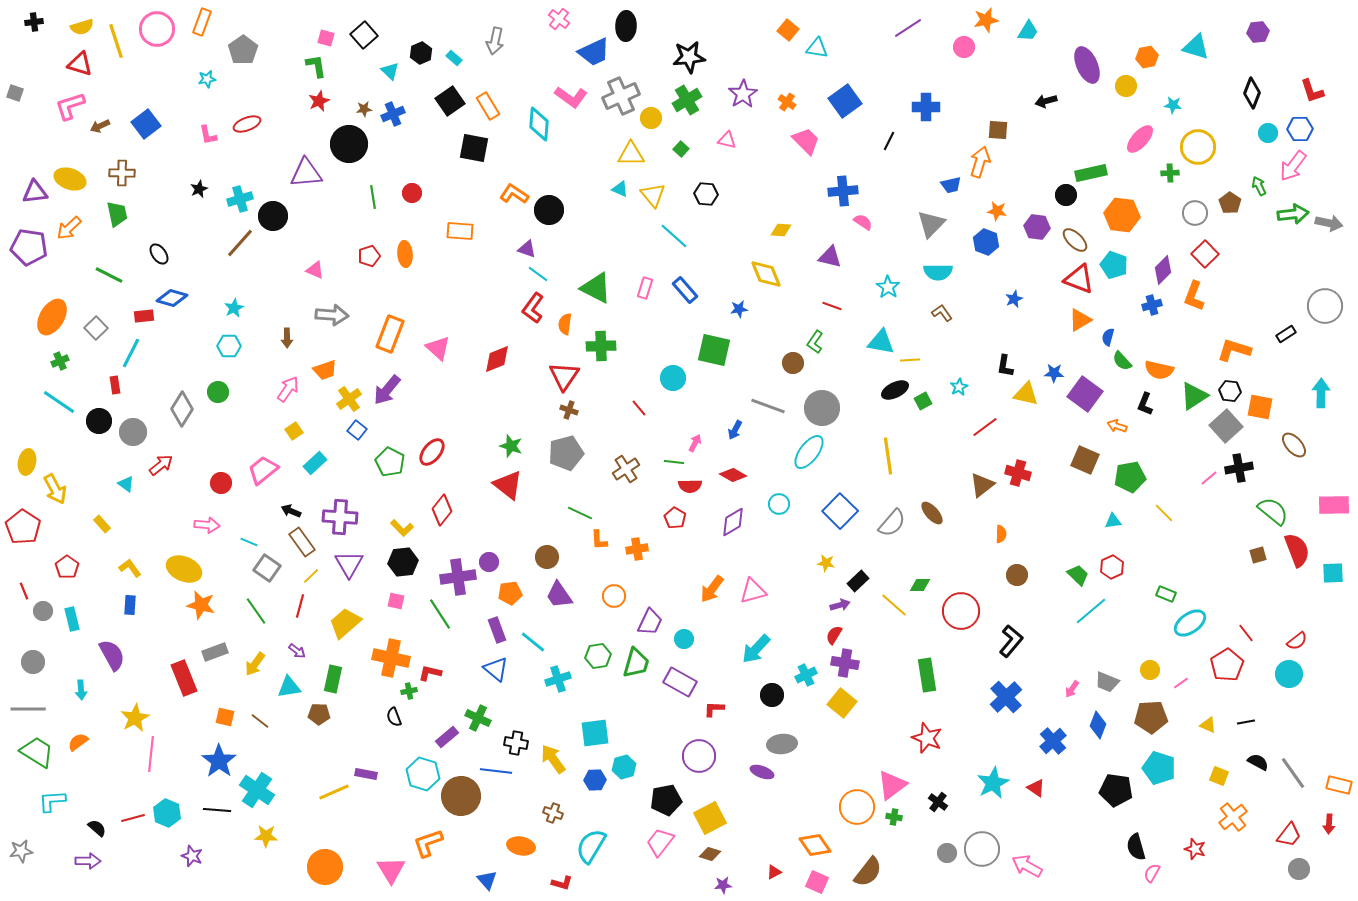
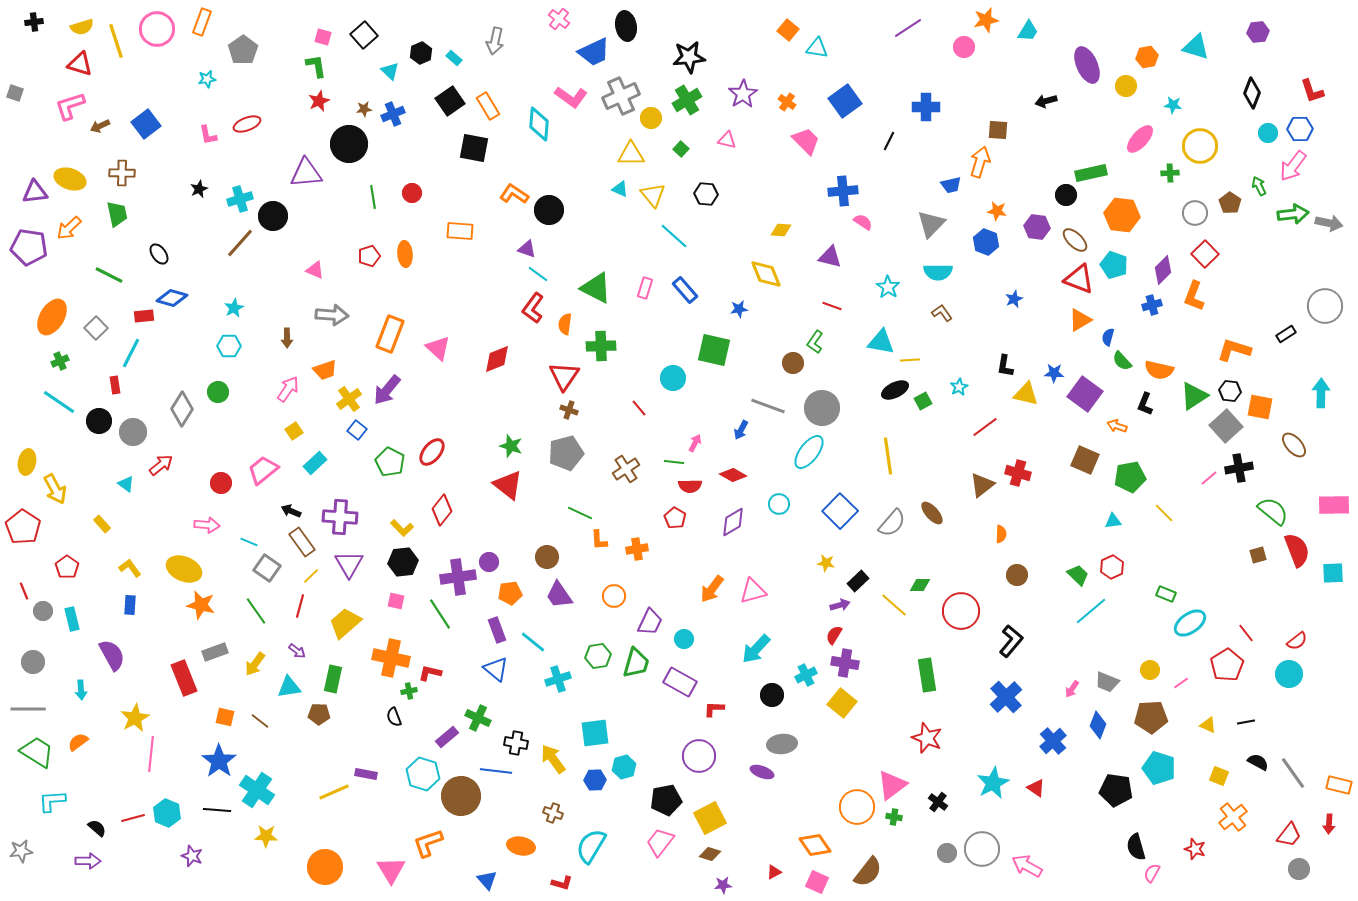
black ellipse at (626, 26): rotated 12 degrees counterclockwise
pink square at (326, 38): moved 3 px left, 1 px up
yellow circle at (1198, 147): moved 2 px right, 1 px up
blue arrow at (735, 430): moved 6 px right
